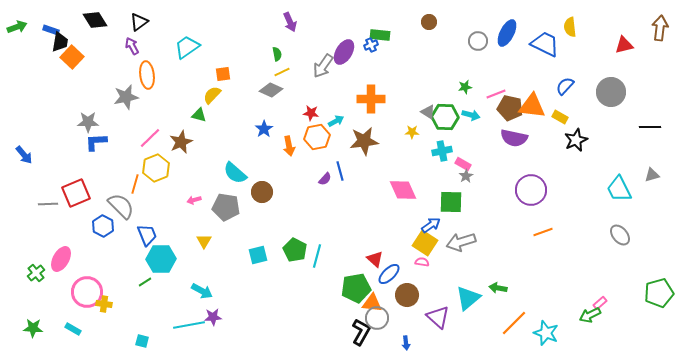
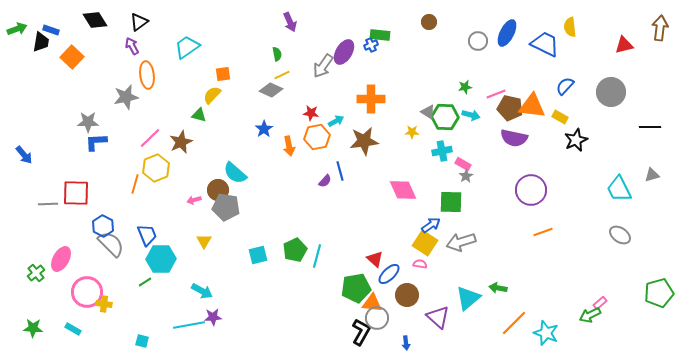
green arrow at (17, 27): moved 2 px down
black trapezoid at (60, 42): moved 19 px left
yellow line at (282, 72): moved 3 px down
purple semicircle at (325, 179): moved 2 px down
brown circle at (262, 192): moved 44 px left, 2 px up
red square at (76, 193): rotated 24 degrees clockwise
gray semicircle at (121, 206): moved 10 px left, 38 px down
gray ellipse at (620, 235): rotated 15 degrees counterclockwise
green pentagon at (295, 250): rotated 20 degrees clockwise
pink semicircle at (422, 262): moved 2 px left, 2 px down
